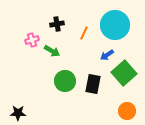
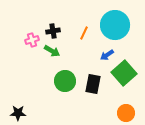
black cross: moved 4 px left, 7 px down
orange circle: moved 1 px left, 2 px down
